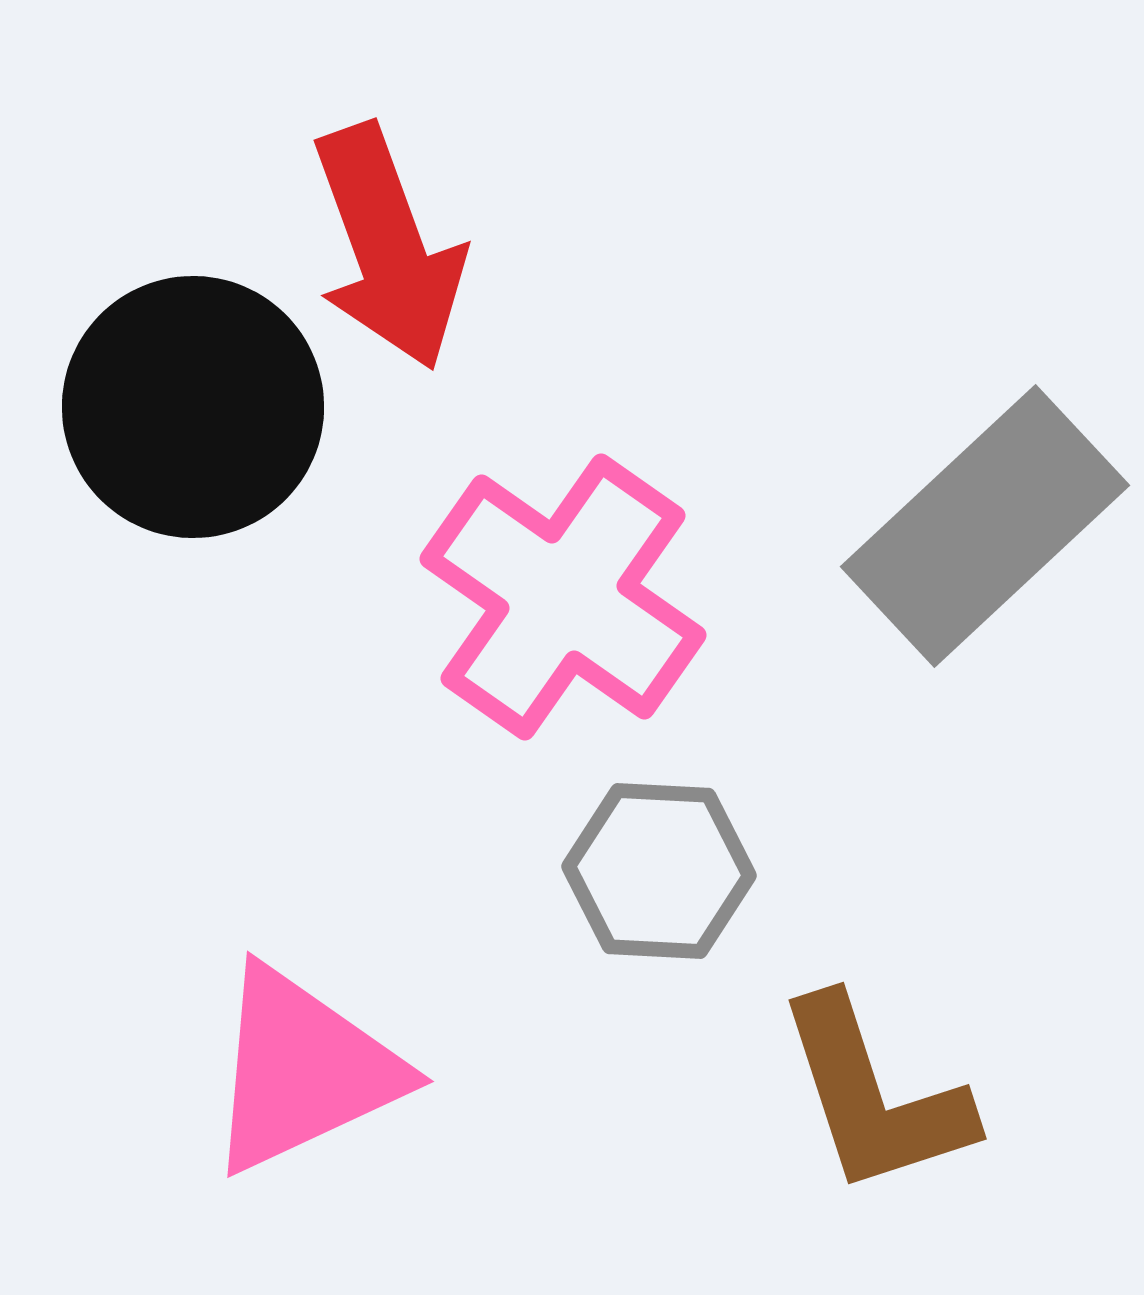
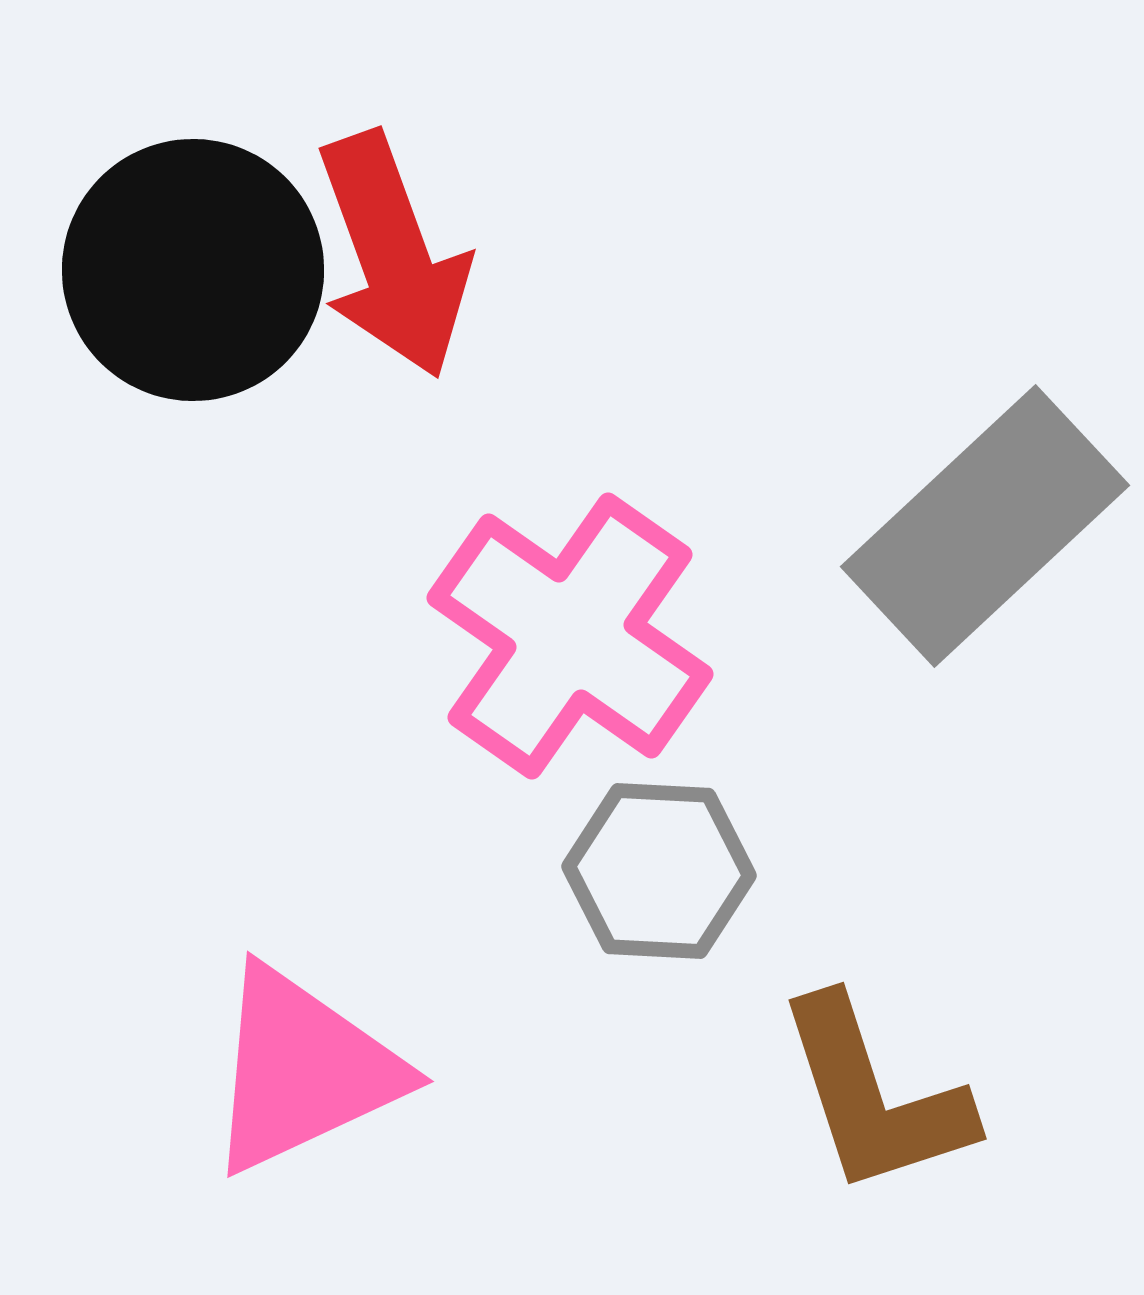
red arrow: moved 5 px right, 8 px down
black circle: moved 137 px up
pink cross: moved 7 px right, 39 px down
